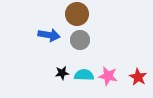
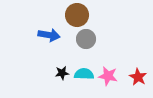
brown circle: moved 1 px down
gray circle: moved 6 px right, 1 px up
cyan semicircle: moved 1 px up
